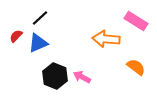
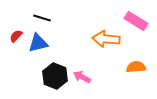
black line: moved 2 px right; rotated 60 degrees clockwise
blue triangle: rotated 10 degrees clockwise
orange semicircle: rotated 42 degrees counterclockwise
